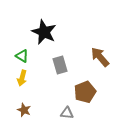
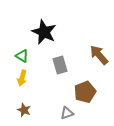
brown arrow: moved 1 px left, 2 px up
gray triangle: rotated 24 degrees counterclockwise
